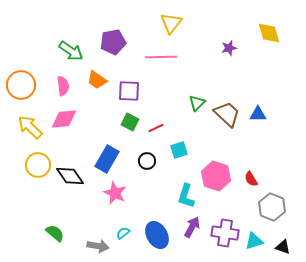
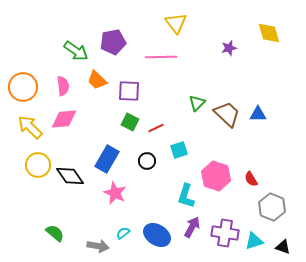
yellow triangle: moved 5 px right; rotated 15 degrees counterclockwise
green arrow: moved 5 px right
orange trapezoid: rotated 10 degrees clockwise
orange circle: moved 2 px right, 2 px down
blue ellipse: rotated 28 degrees counterclockwise
